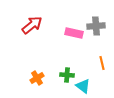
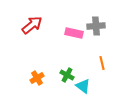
green cross: rotated 24 degrees clockwise
